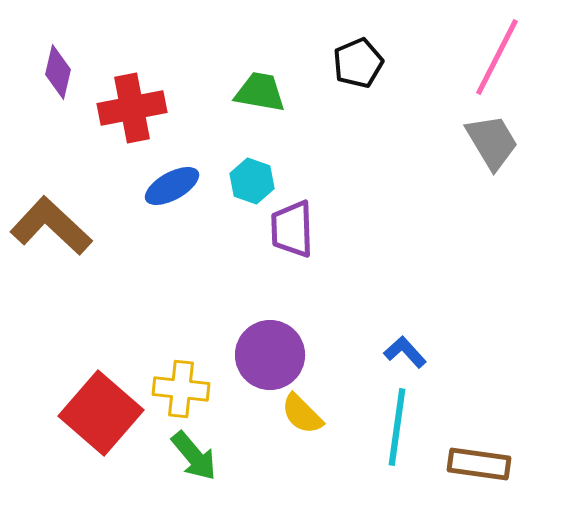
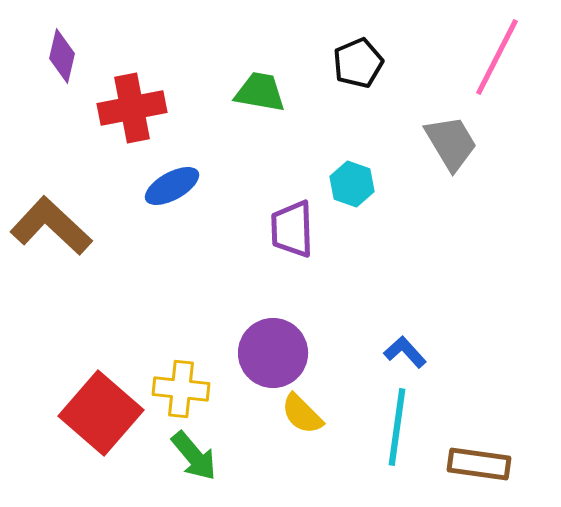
purple diamond: moved 4 px right, 16 px up
gray trapezoid: moved 41 px left, 1 px down
cyan hexagon: moved 100 px right, 3 px down
purple circle: moved 3 px right, 2 px up
